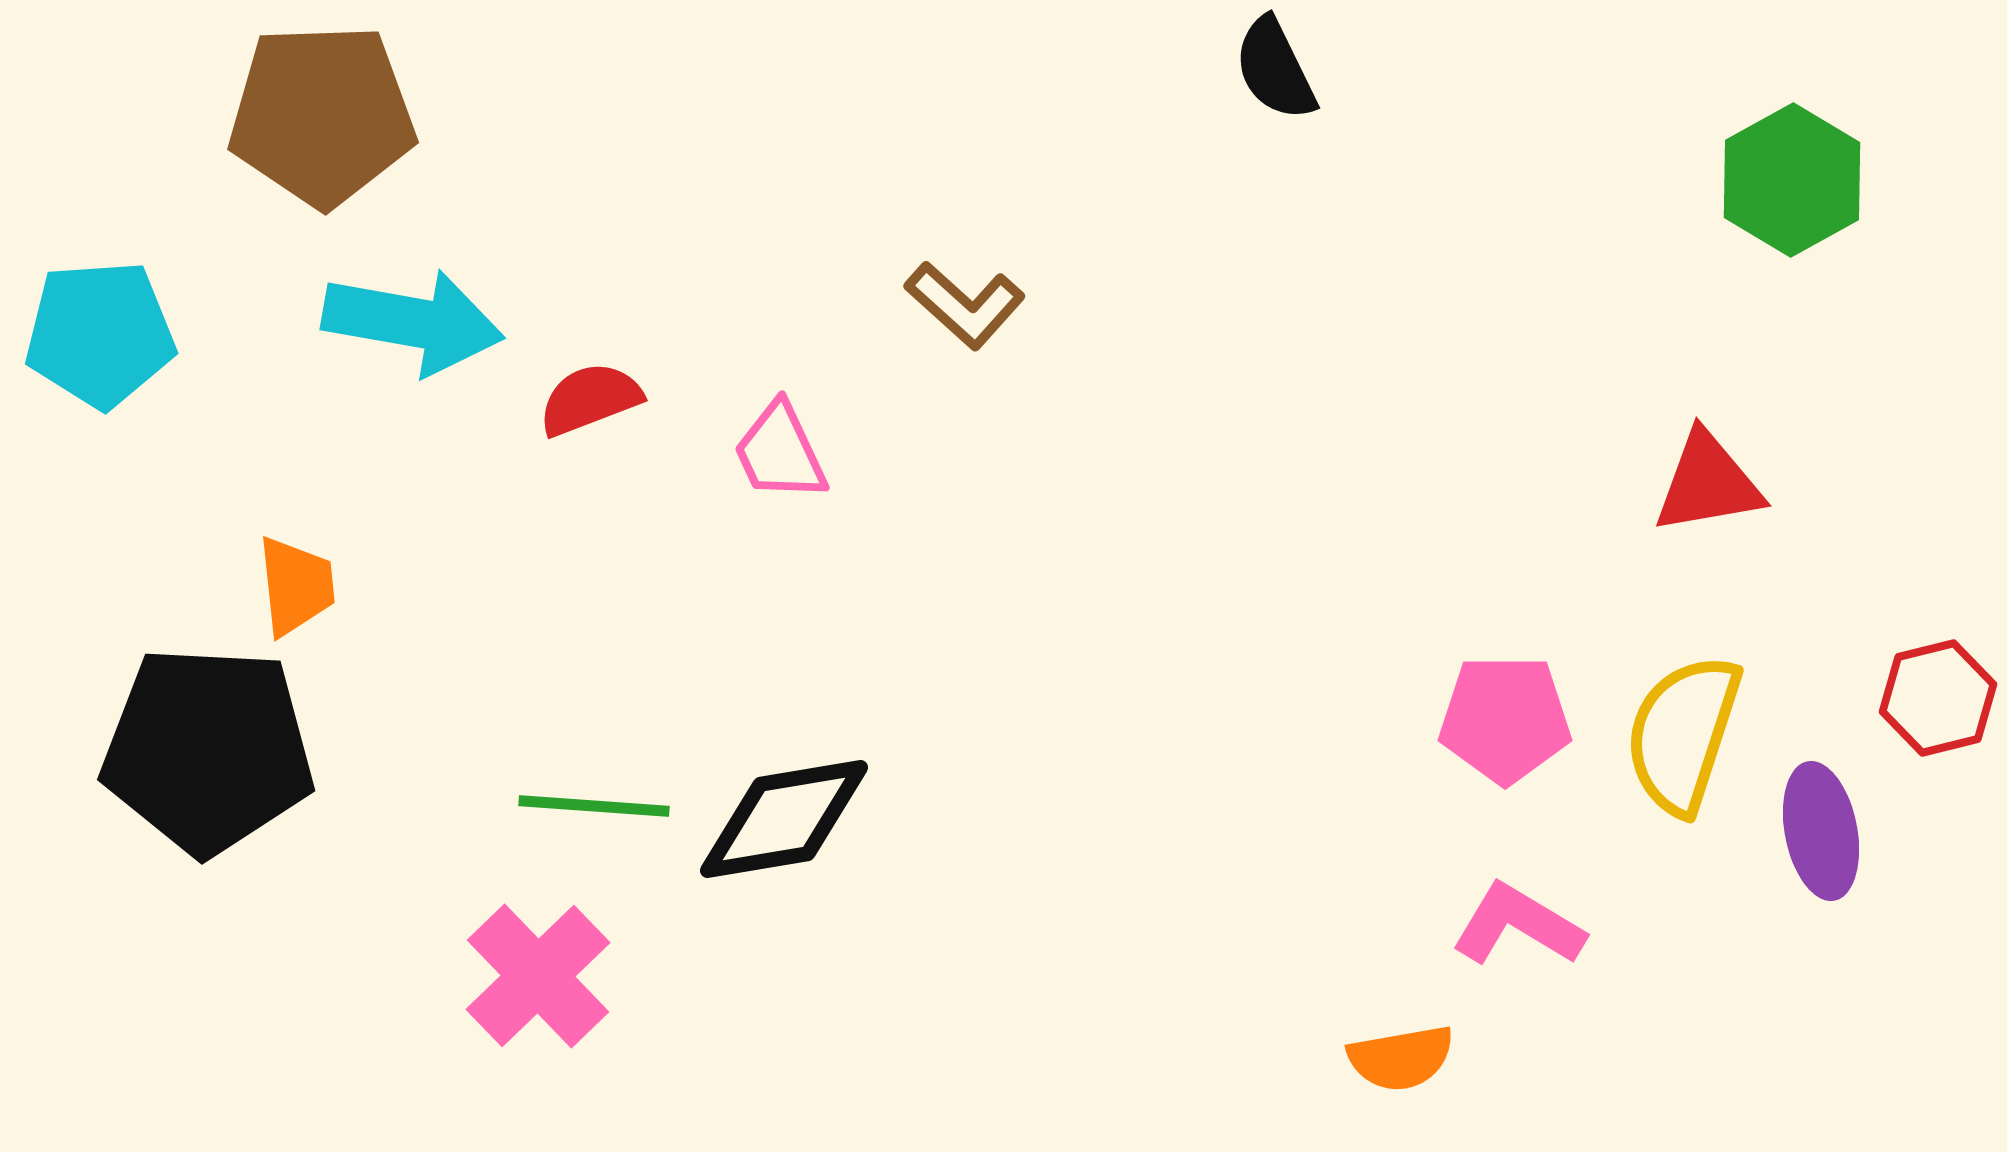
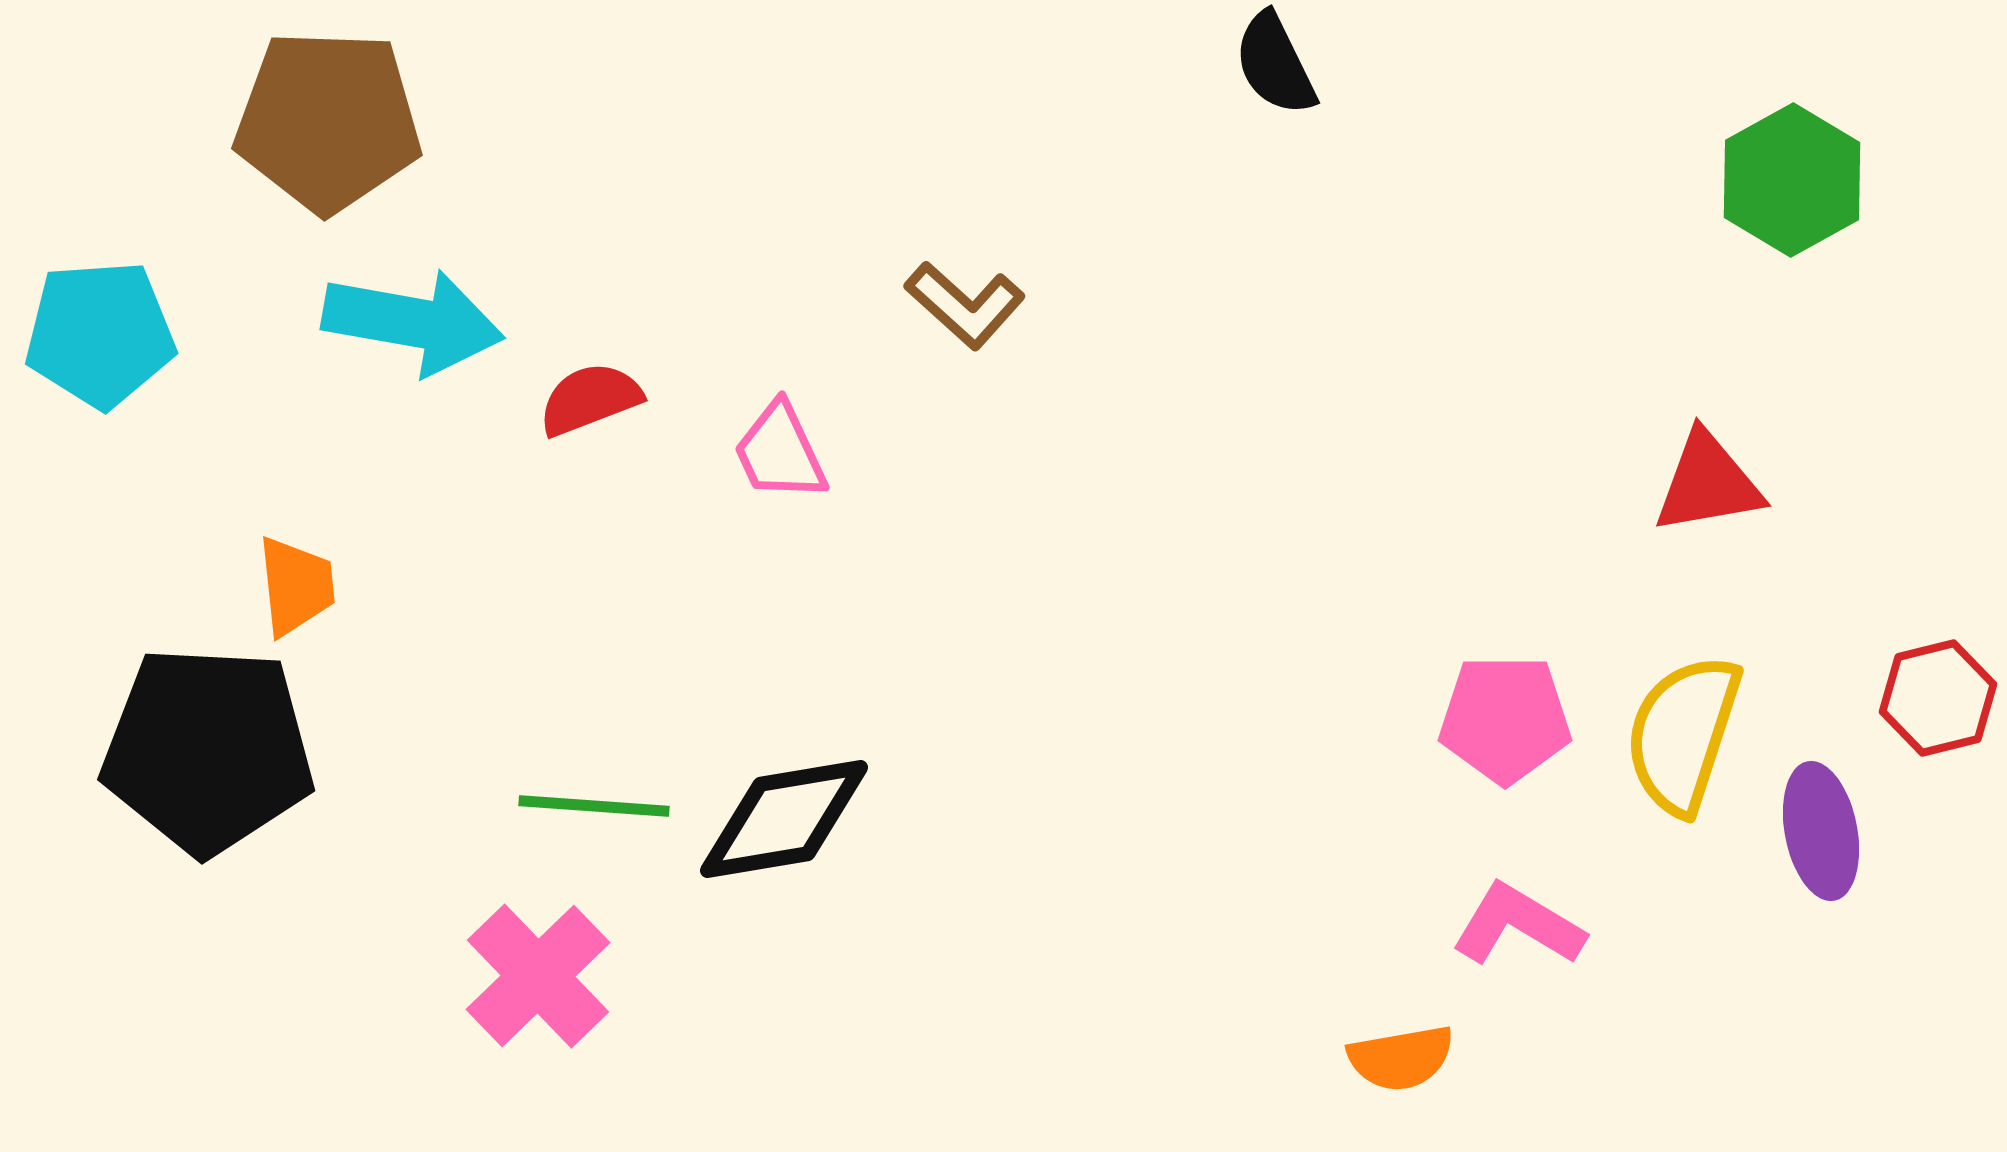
black semicircle: moved 5 px up
brown pentagon: moved 6 px right, 6 px down; rotated 4 degrees clockwise
